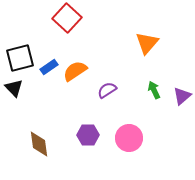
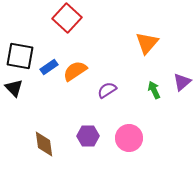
black square: moved 2 px up; rotated 24 degrees clockwise
purple triangle: moved 14 px up
purple hexagon: moved 1 px down
brown diamond: moved 5 px right
